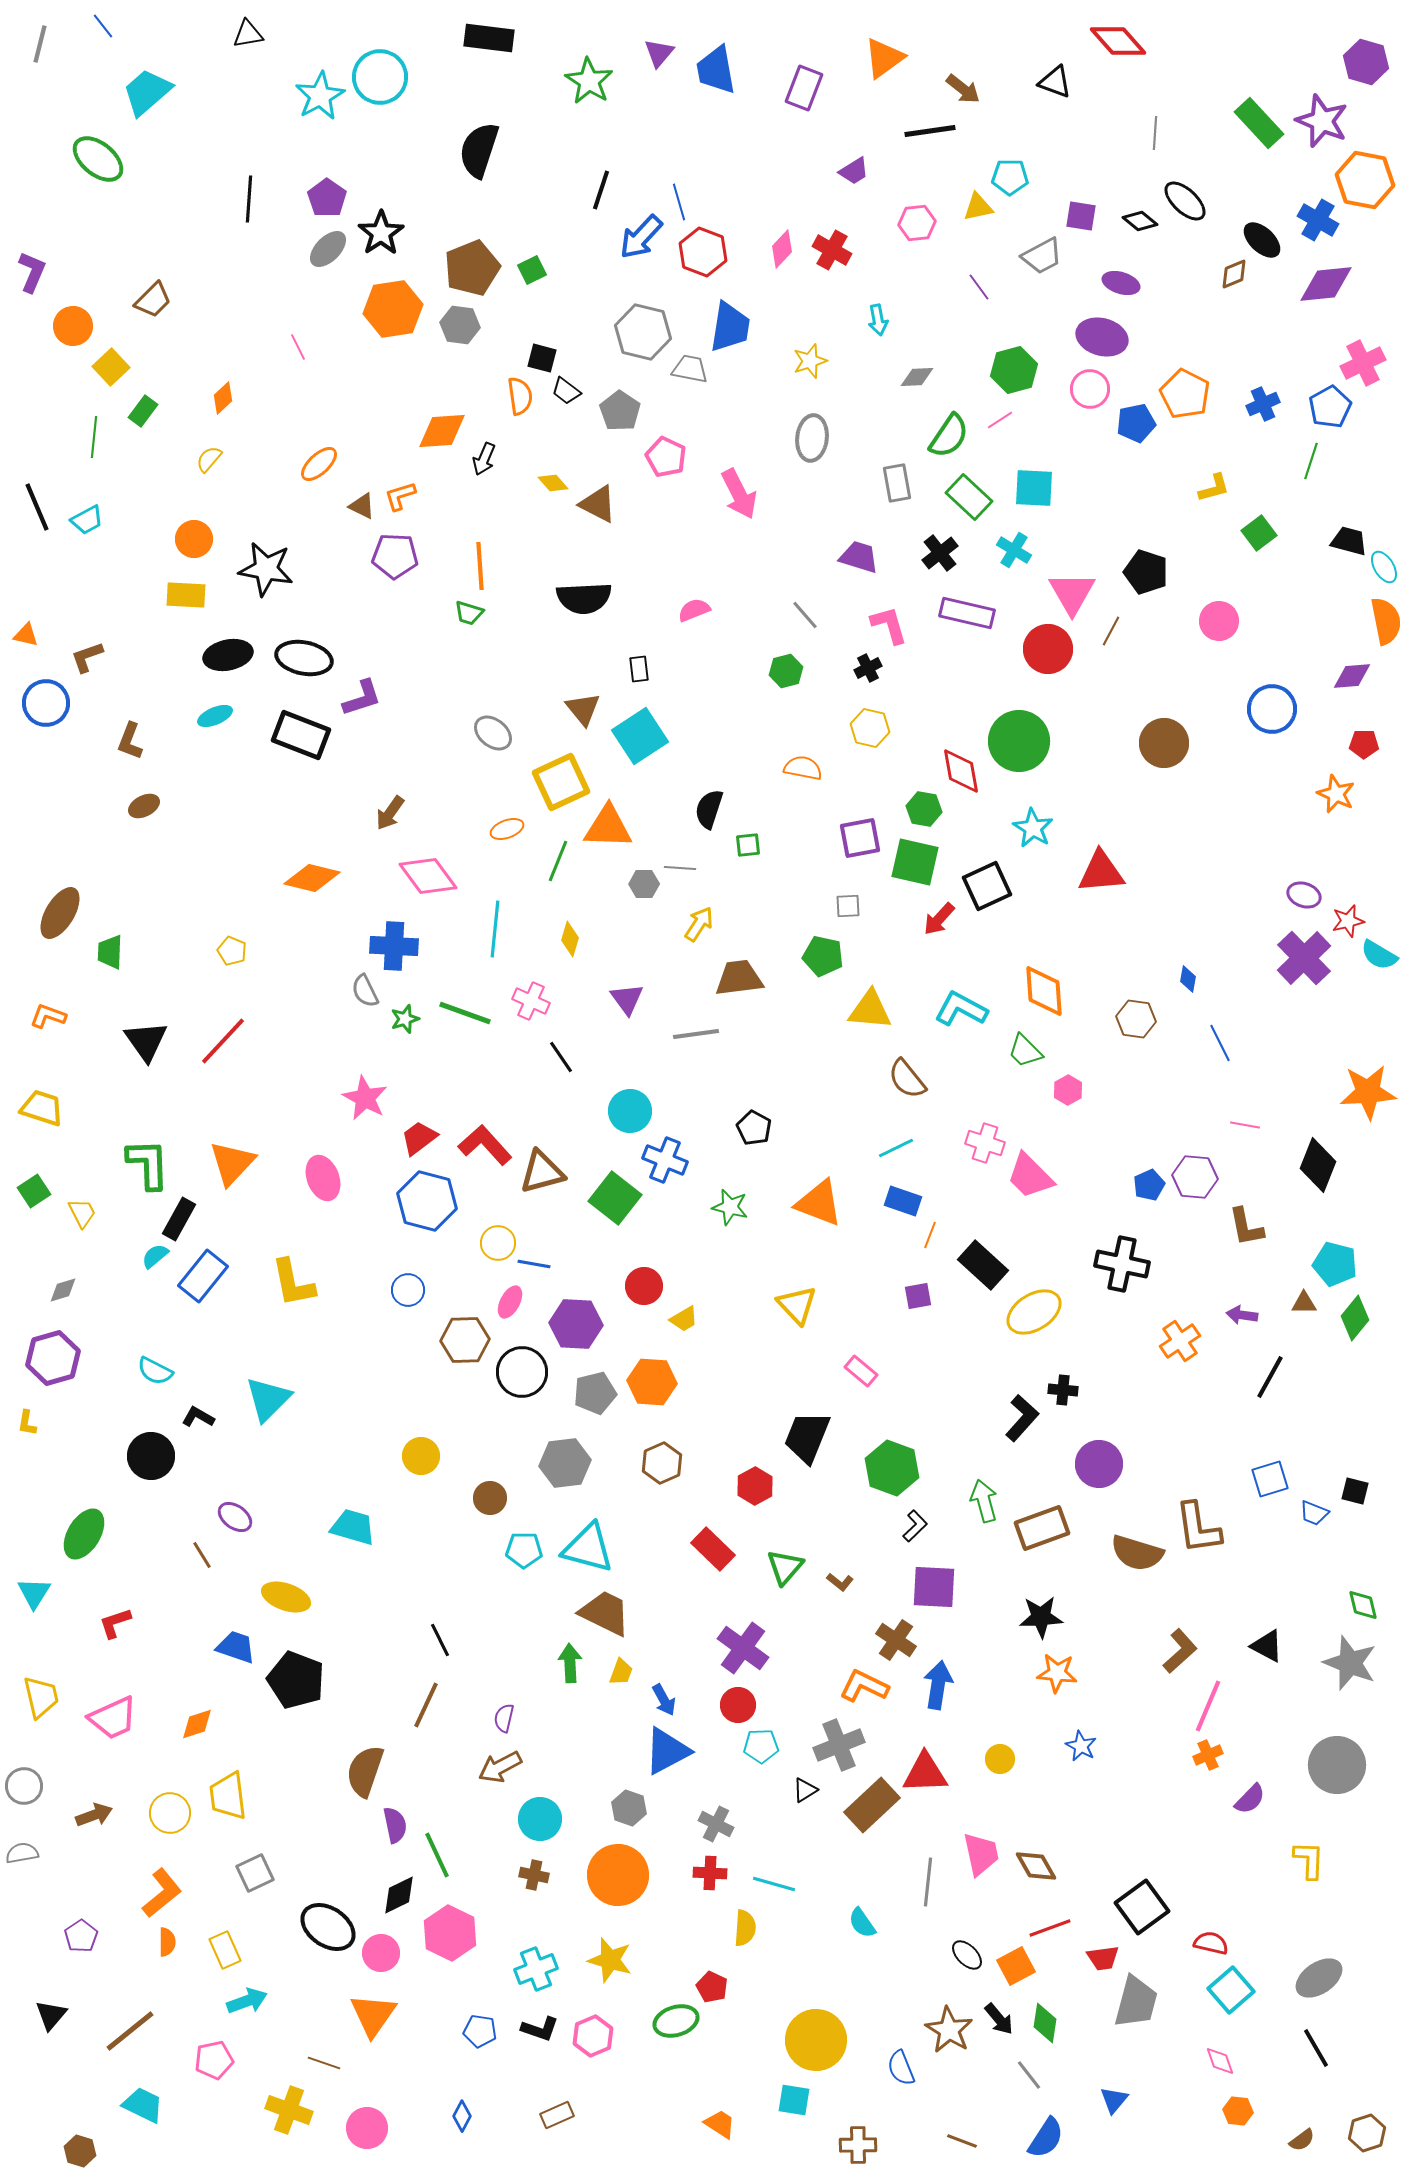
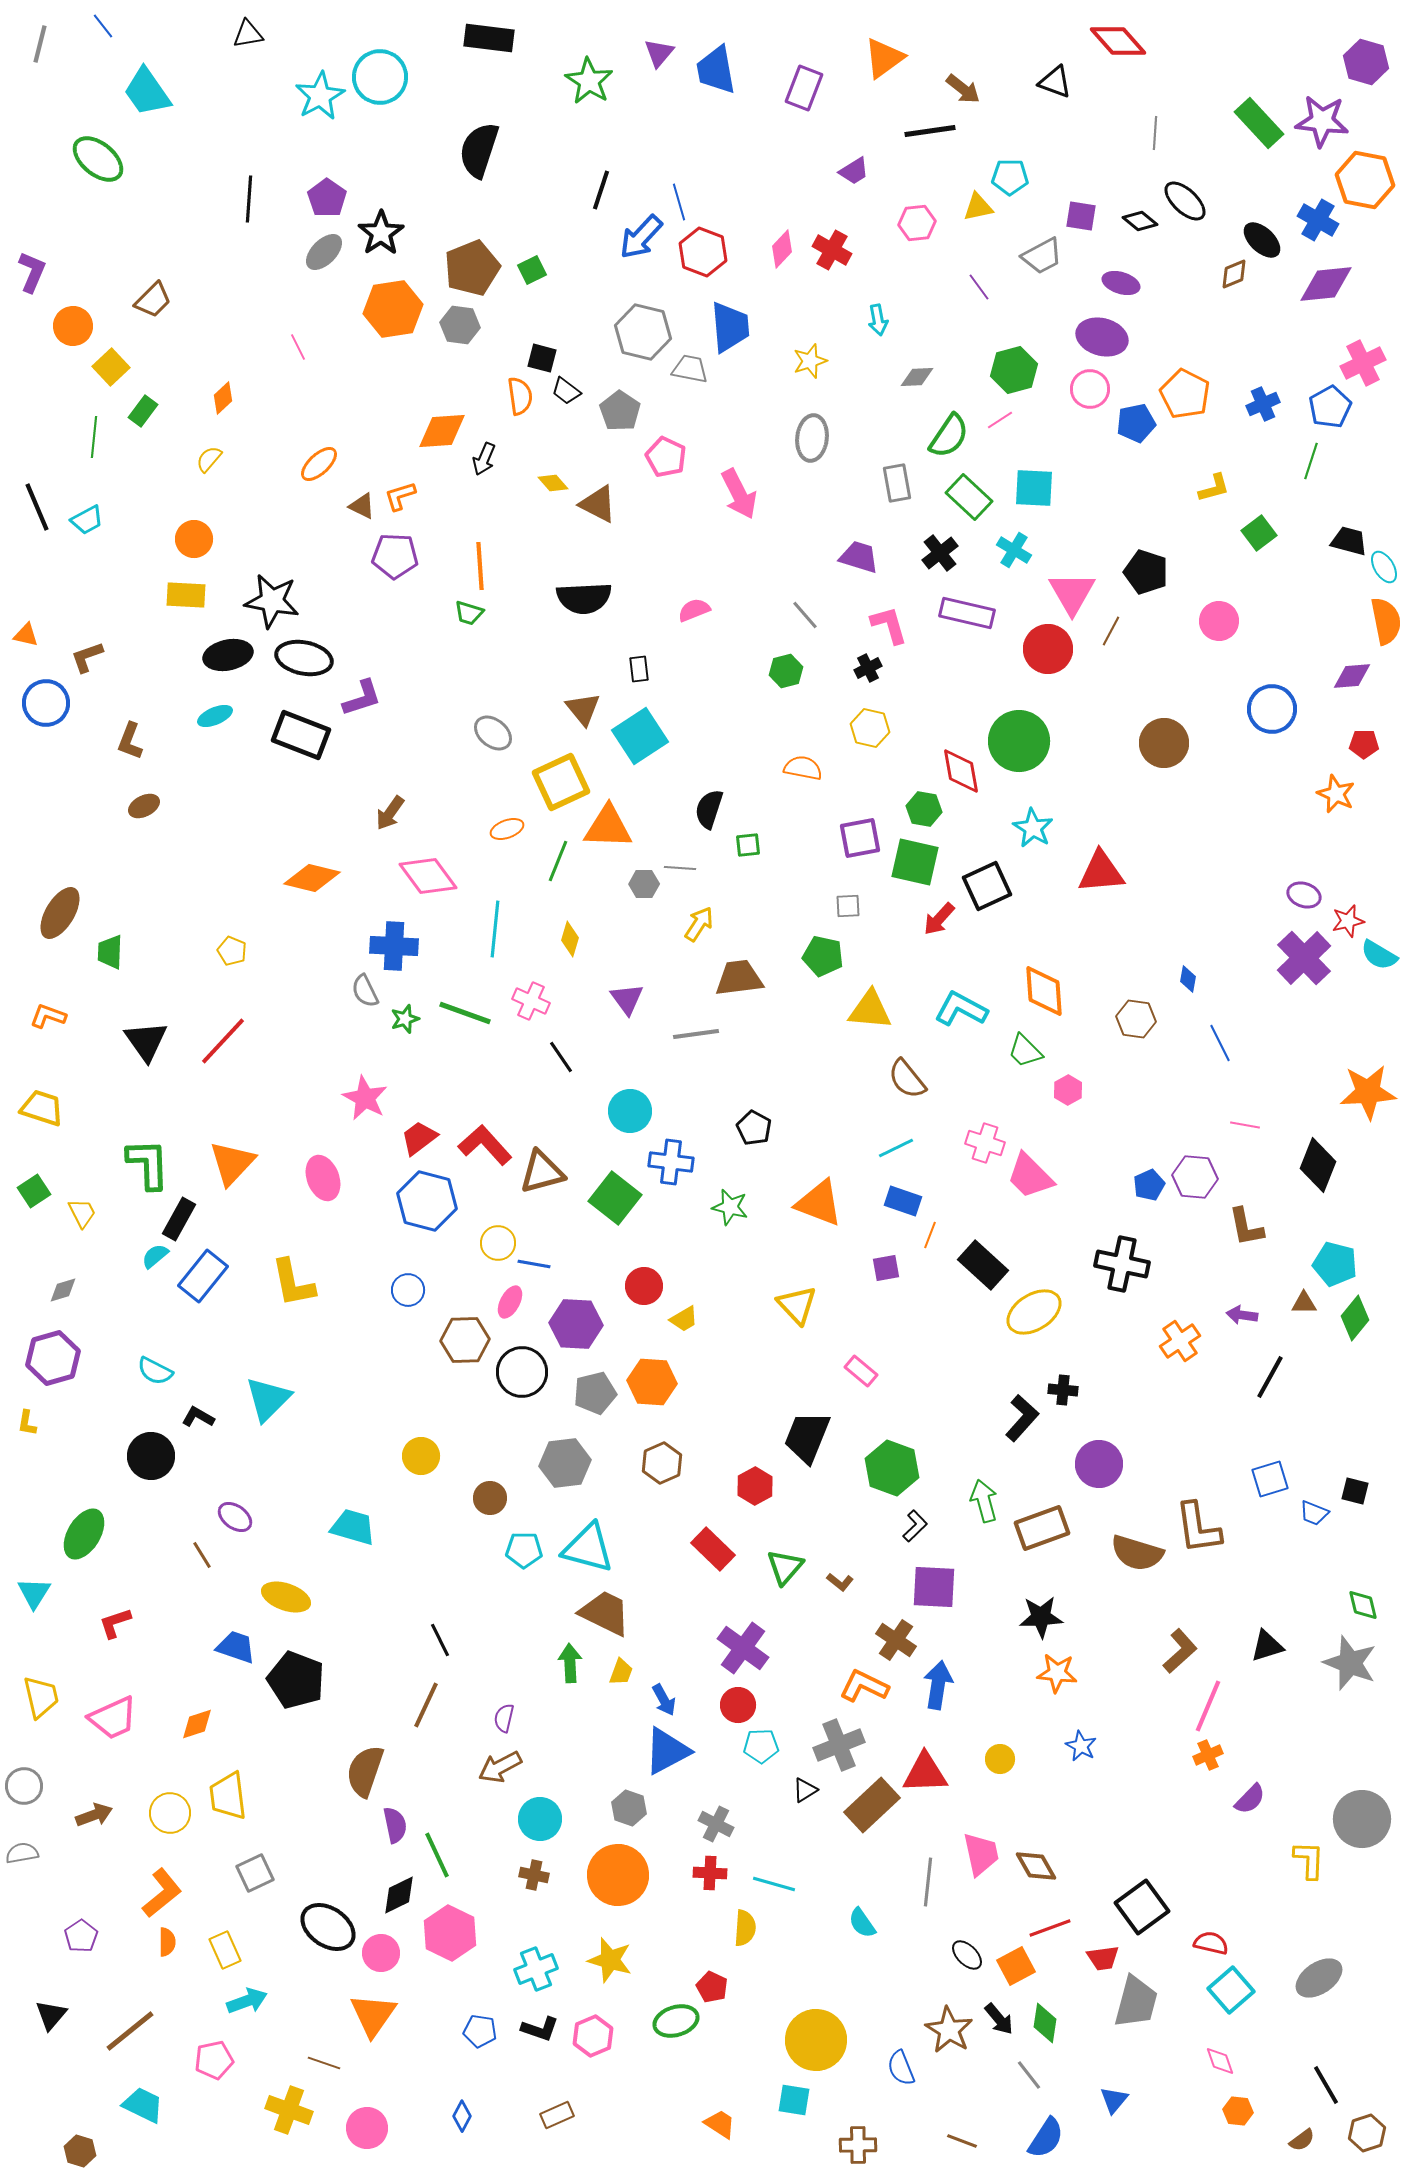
cyan trapezoid at (147, 92): rotated 84 degrees counterclockwise
purple star at (1322, 121): rotated 16 degrees counterclockwise
gray ellipse at (328, 249): moved 4 px left, 3 px down
blue trapezoid at (730, 327): rotated 14 degrees counterclockwise
black star at (266, 569): moved 6 px right, 32 px down
blue cross at (665, 1160): moved 6 px right, 2 px down; rotated 15 degrees counterclockwise
purple square at (918, 1296): moved 32 px left, 28 px up
black triangle at (1267, 1646): rotated 45 degrees counterclockwise
gray circle at (1337, 1765): moved 25 px right, 54 px down
black line at (1316, 2048): moved 10 px right, 37 px down
